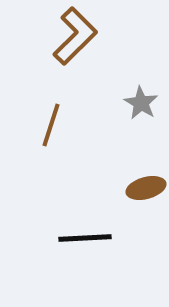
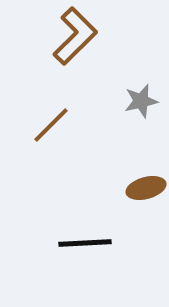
gray star: moved 2 px up; rotated 28 degrees clockwise
brown line: rotated 27 degrees clockwise
black line: moved 5 px down
